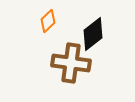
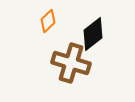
brown cross: rotated 9 degrees clockwise
